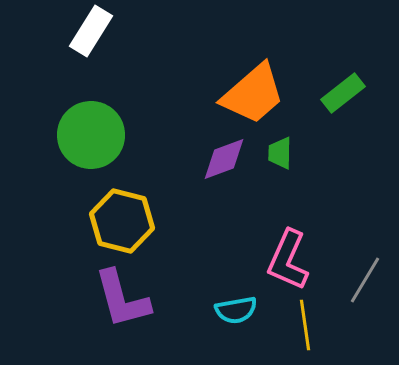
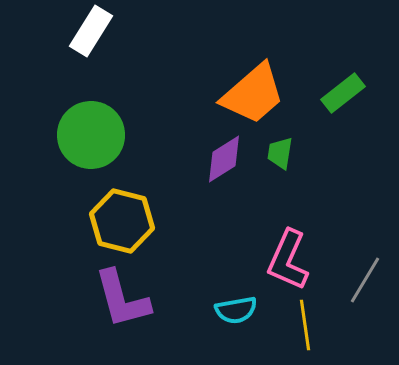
green trapezoid: rotated 8 degrees clockwise
purple diamond: rotated 12 degrees counterclockwise
